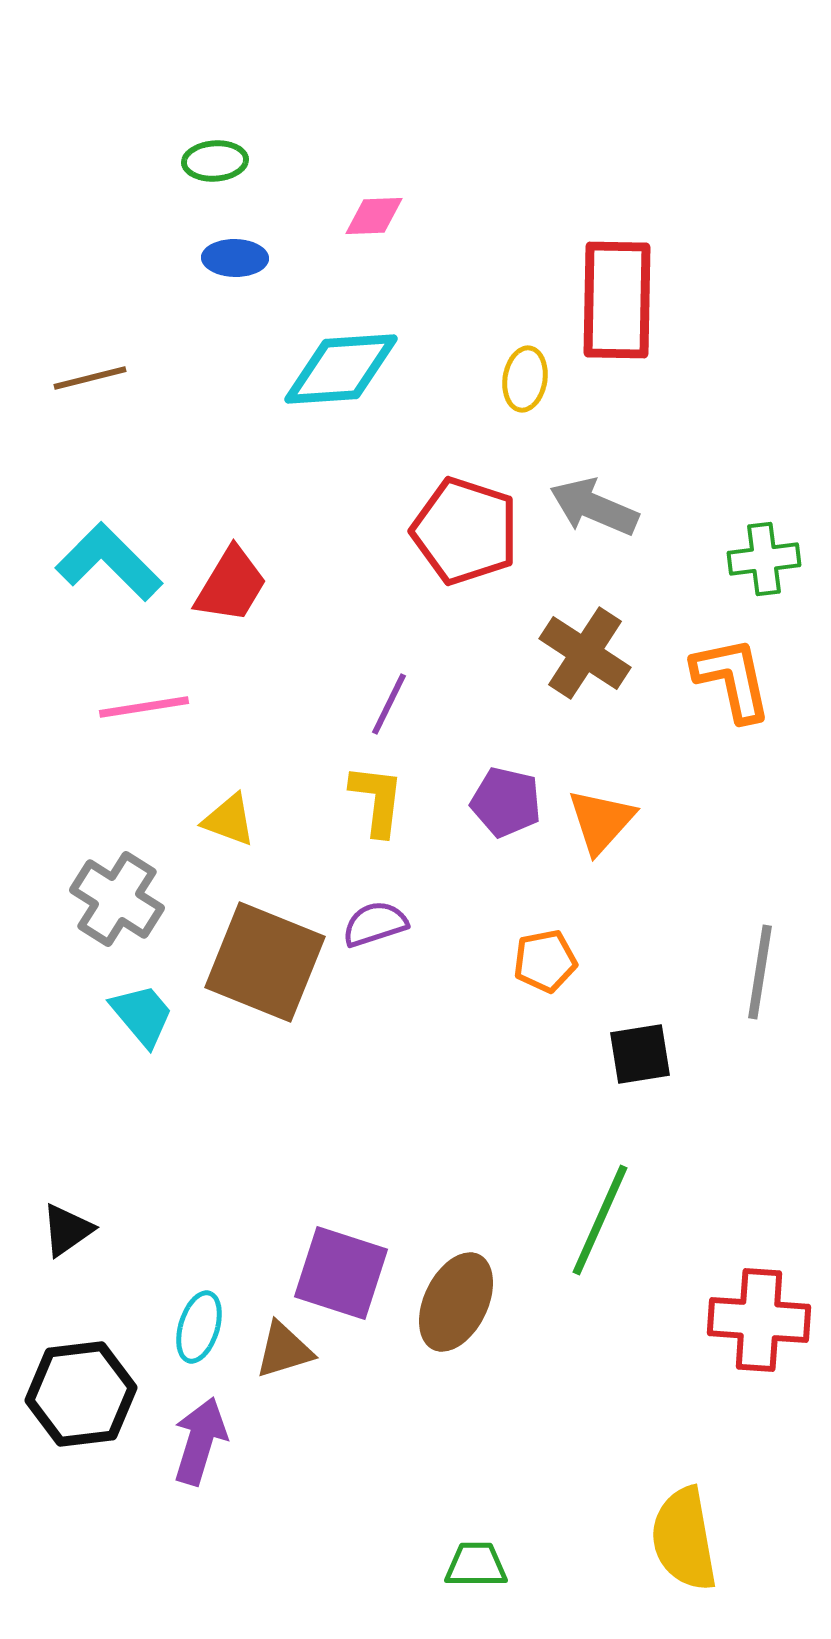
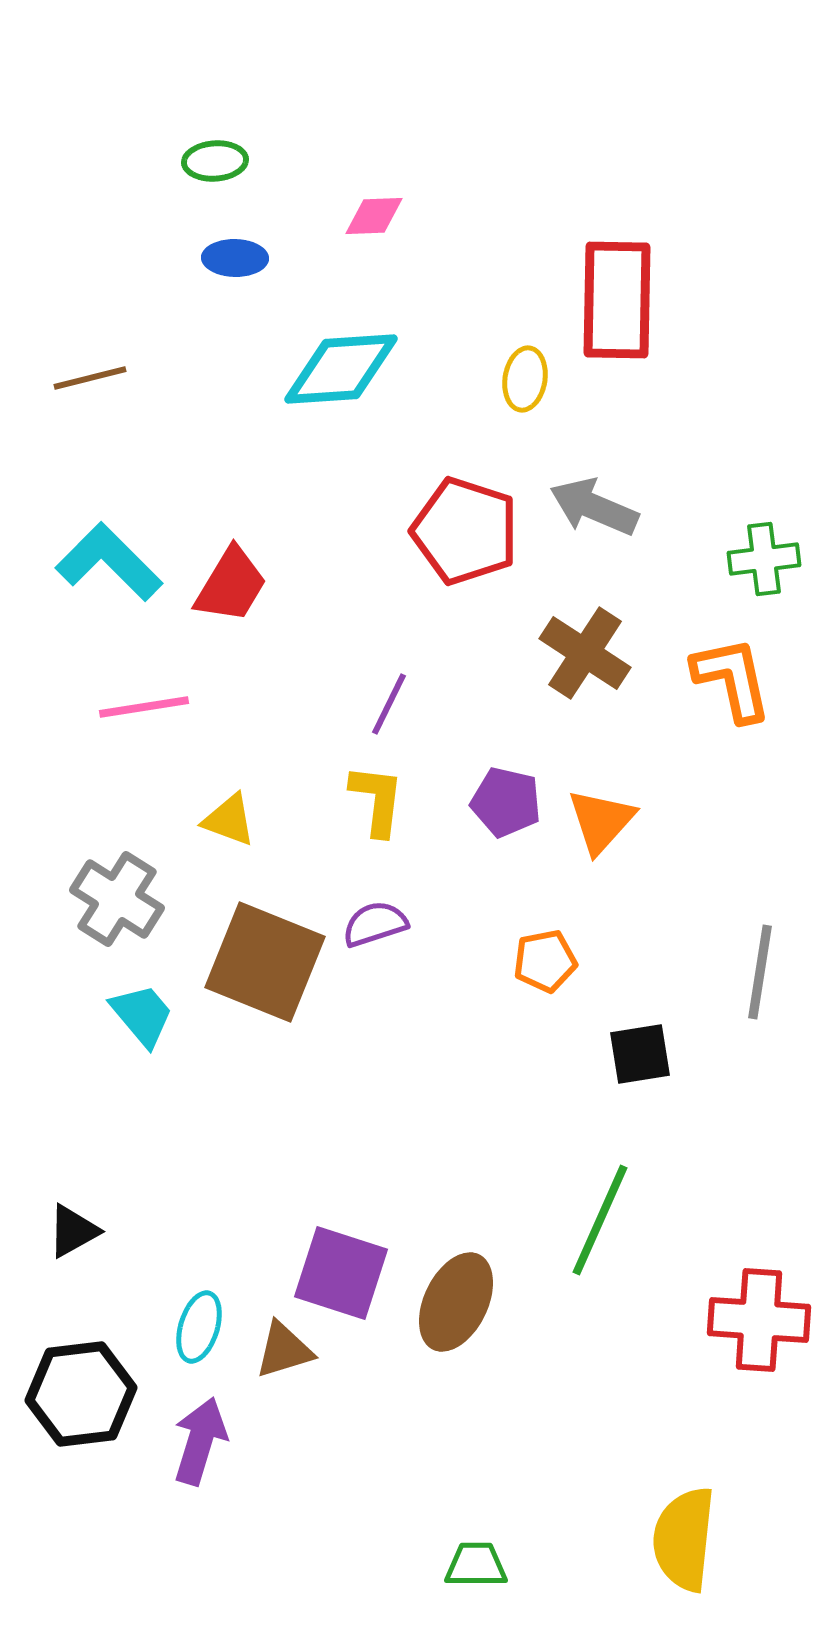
black triangle: moved 6 px right, 1 px down; rotated 6 degrees clockwise
yellow semicircle: rotated 16 degrees clockwise
